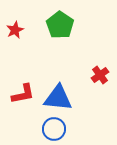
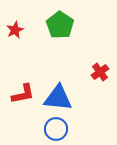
red cross: moved 3 px up
blue circle: moved 2 px right
